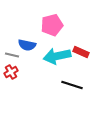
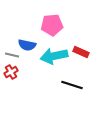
pink pentagon: rotated 10 degrees clockwise
cyan arrow: moved 3 px left
